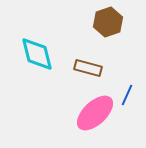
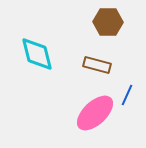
brown hexagon: rotated 20 degrees clockwise
brown rectangle: moved 9 px right, 3 px up
